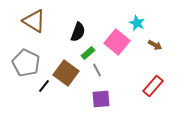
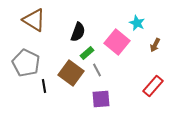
brown triangle: moved 1 px up
brown arrow: rotated 88 degrees clockwise
green rectangle: moved 1 px left
brown square: moved 5 px right
black line: rotated 48 degrees counterclockwise
